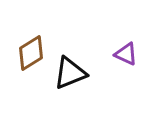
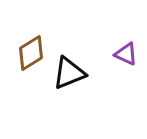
black triangle: moved 1 px left
